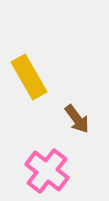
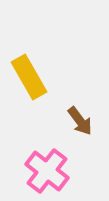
brown arrow: moved 3 px right, 2 px down
